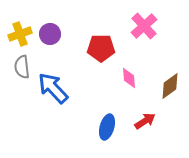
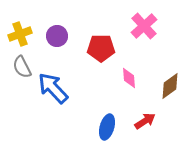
purple circle: moved 7 px right, 2 px down
gray semicircle: rotated 20 degrees counterclockwise
